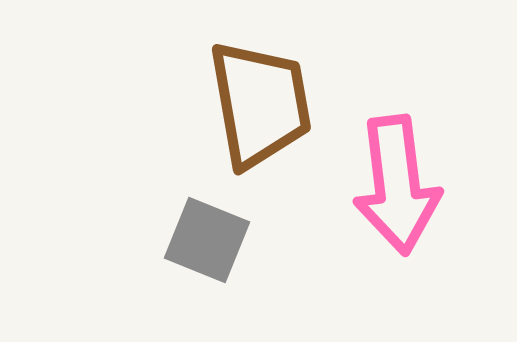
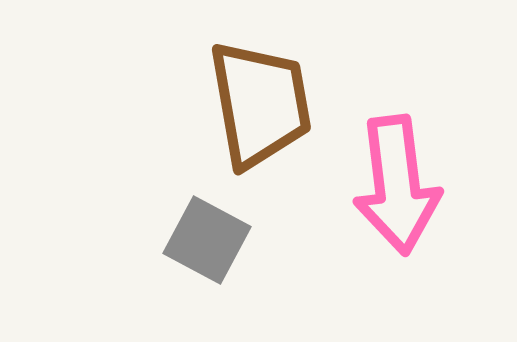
gray square: rotated 6 degrees clockwise
